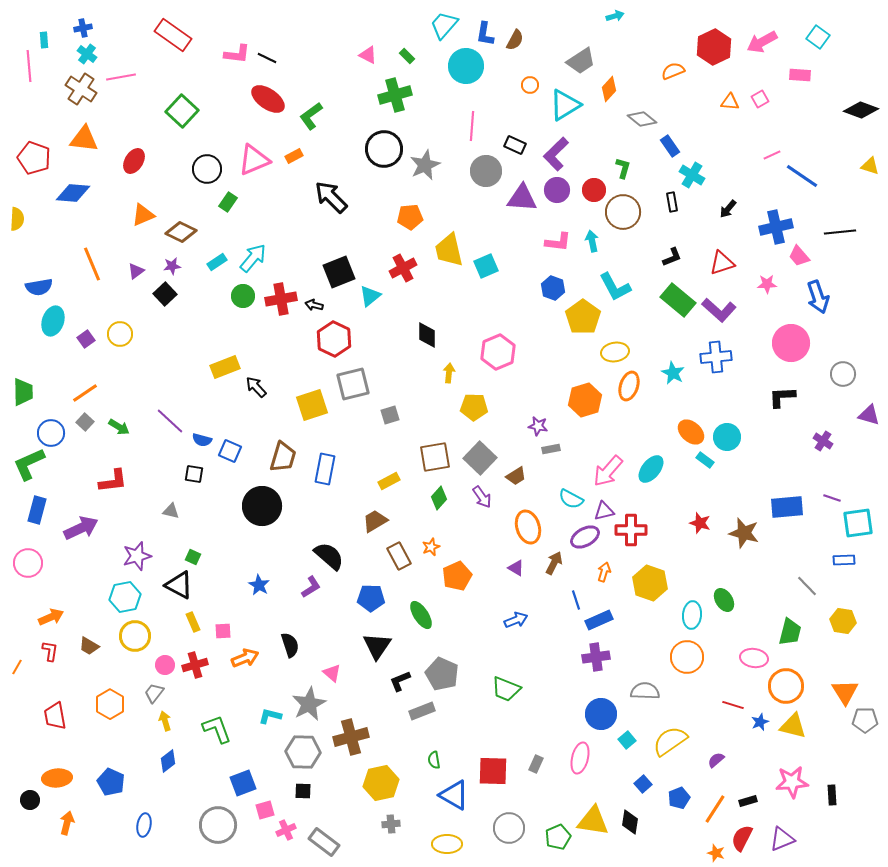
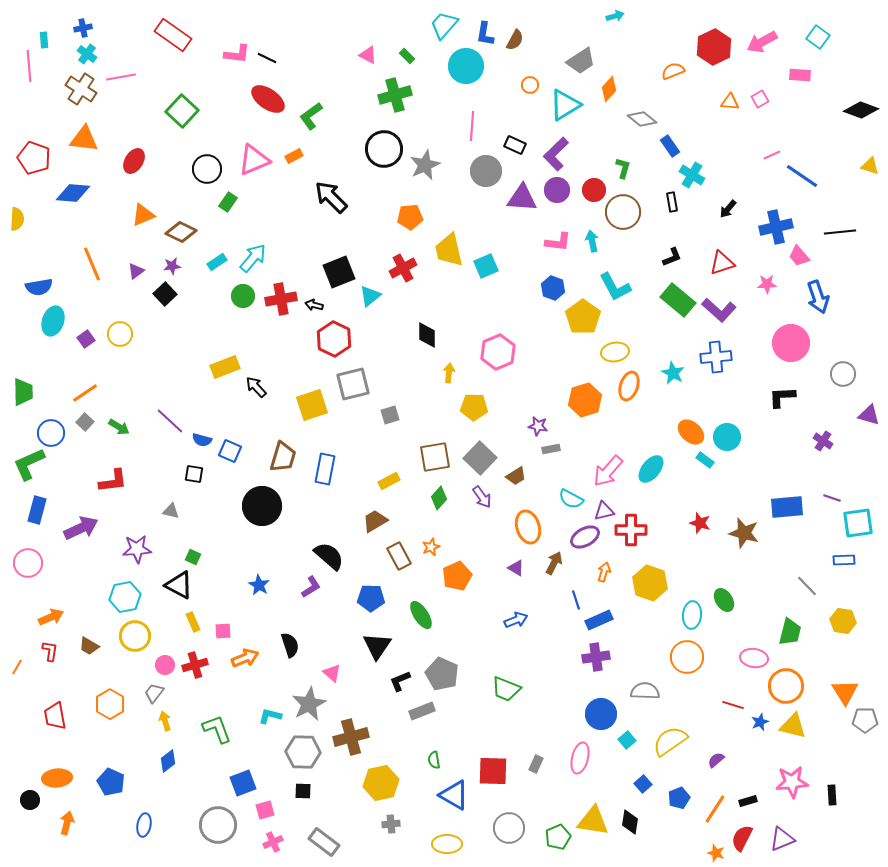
purple star at (137, 556): moved 7 px up; rotated 12 degrees clockwise
pink cross at (286, 830): moved 13 px left, 12 px down
